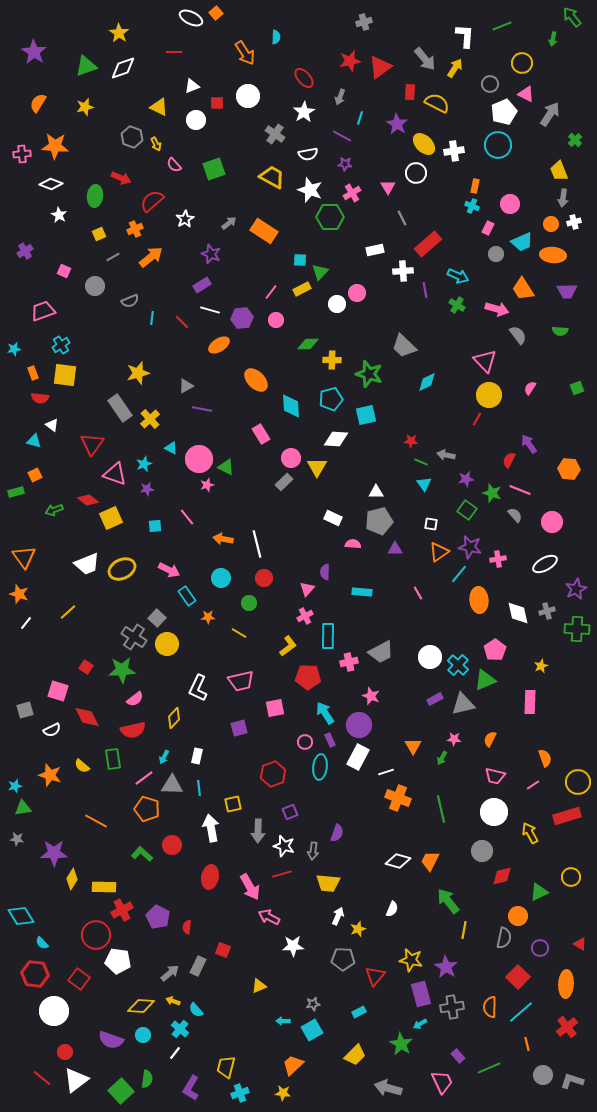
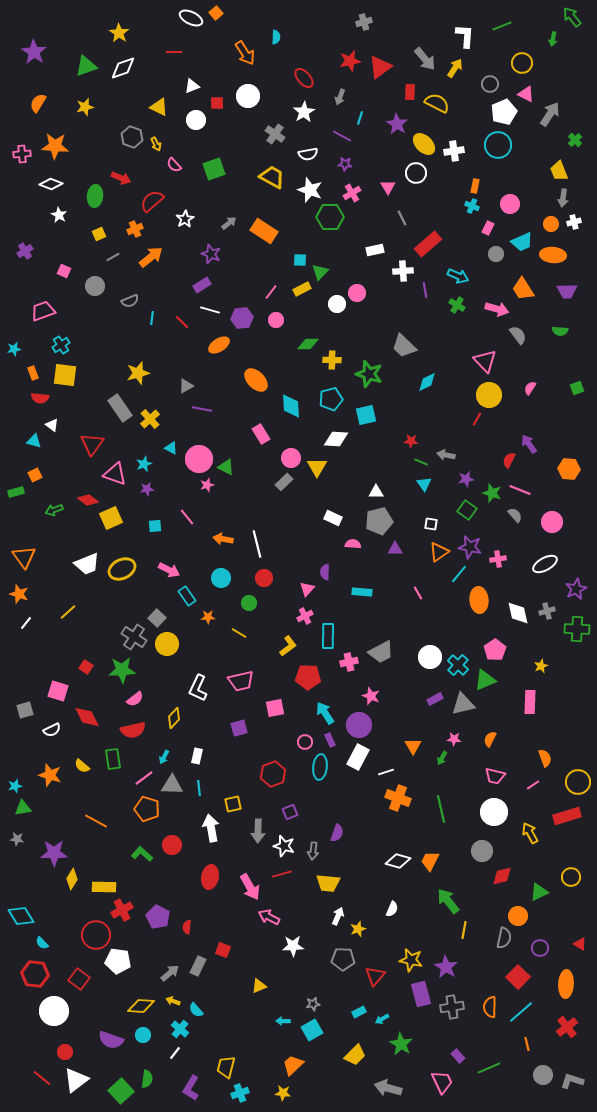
cyan arrow at (420, 1024): moved 38 px left, 5 px up
